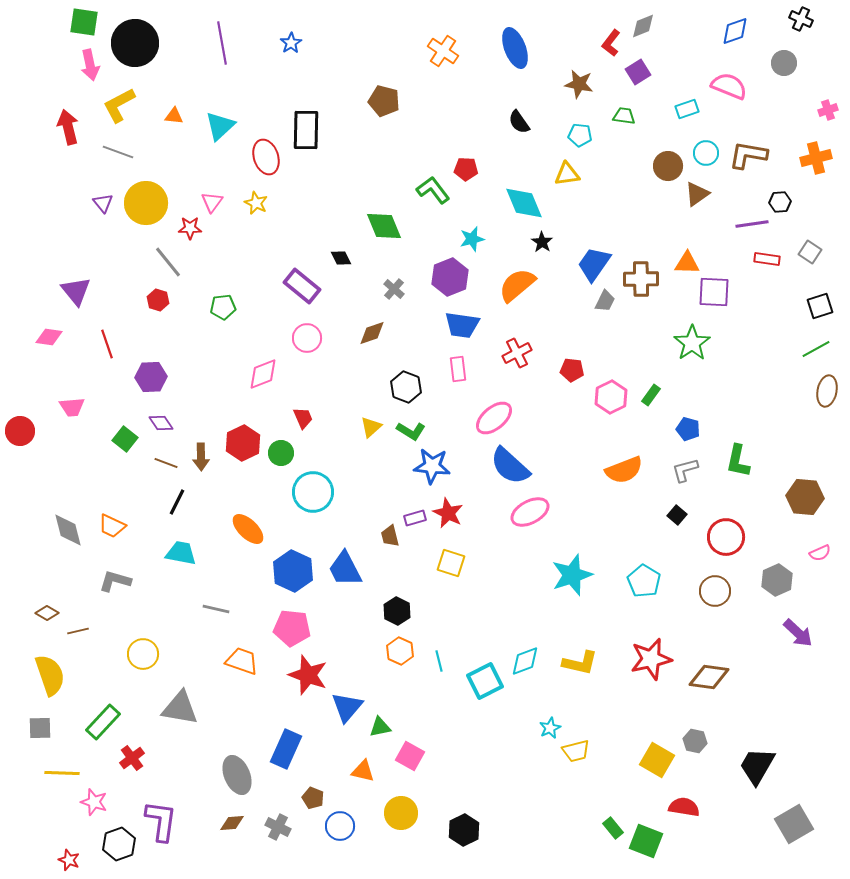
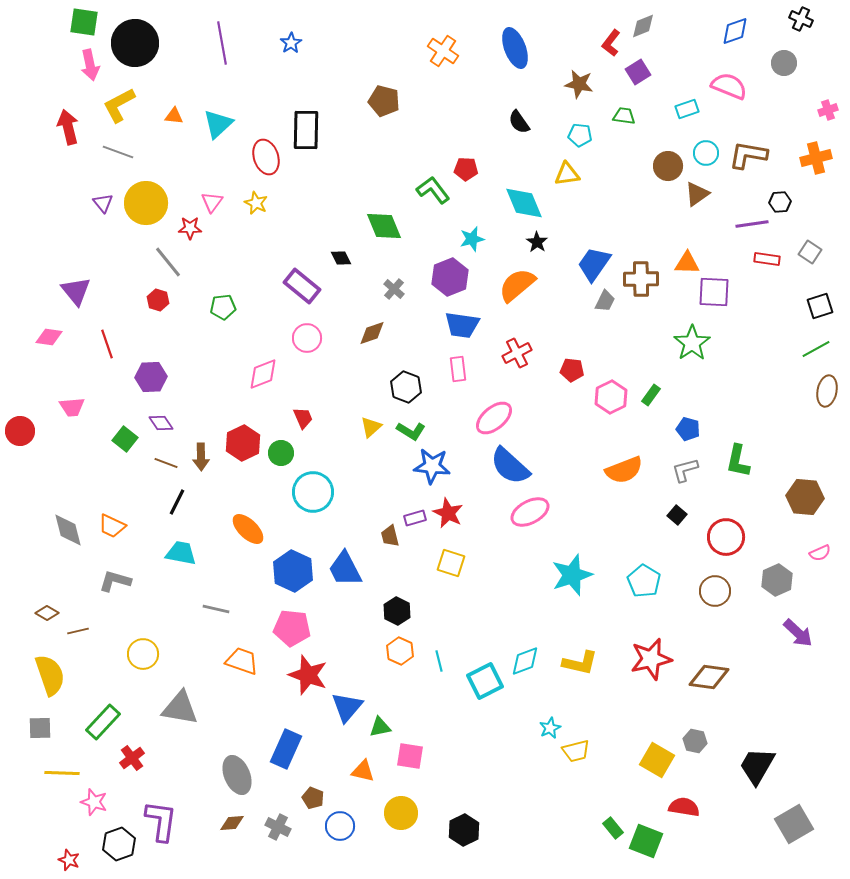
cyan triangle at (220, 126): moved 2 px left, 2 px up
black star at (542, 242): moved 5 px left
pink square at (410, 756): rotated 20 degrees counterclockwise
